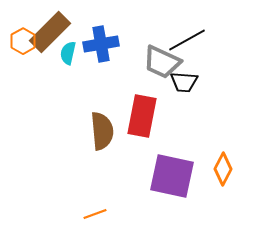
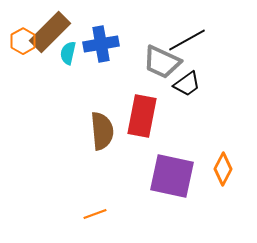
black trapezoid: moved 3 px right, 2 px down; rotated 40 degrees counterclockwise
